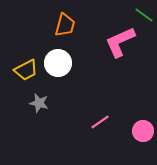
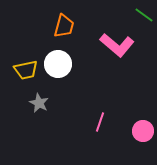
orange trapezoid: moved 1 px left, 1 px down
pink L-shape: moved 3 px left, 3 px down; rotated 116 degrees counterclockwise
white circle: moved 1 px down
yellow trapezoid: rotated 15 degrees clockwise
gray star: rotated 12 degrees clockwise
pink line: rotated 36 degrees counterclockwise
